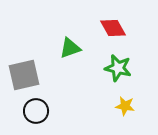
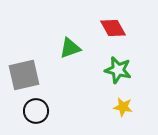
green star: moved 2 px down
yellow star: moved 2 px left, 1 px down
